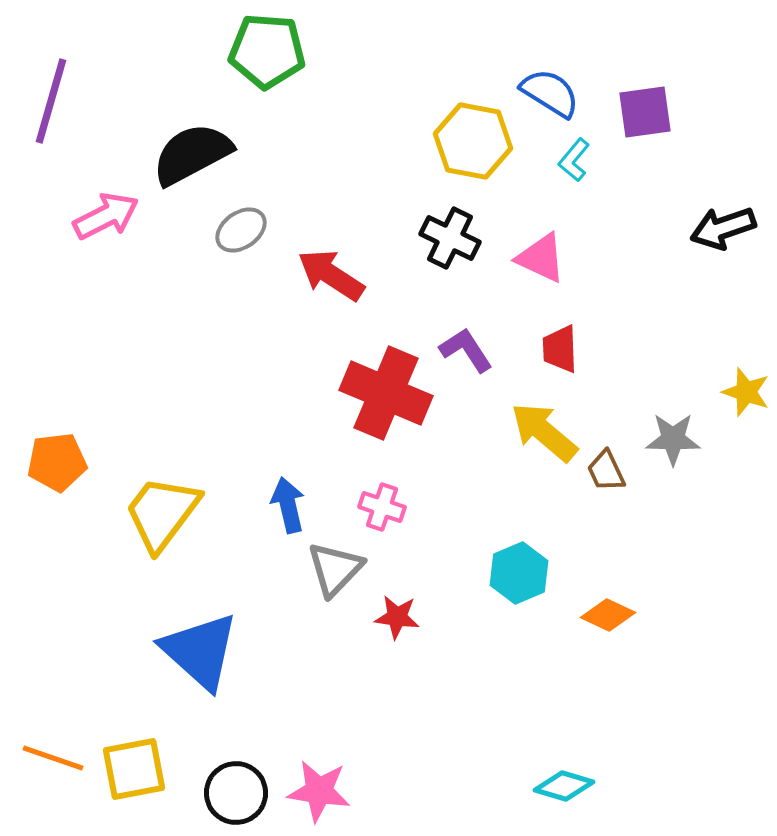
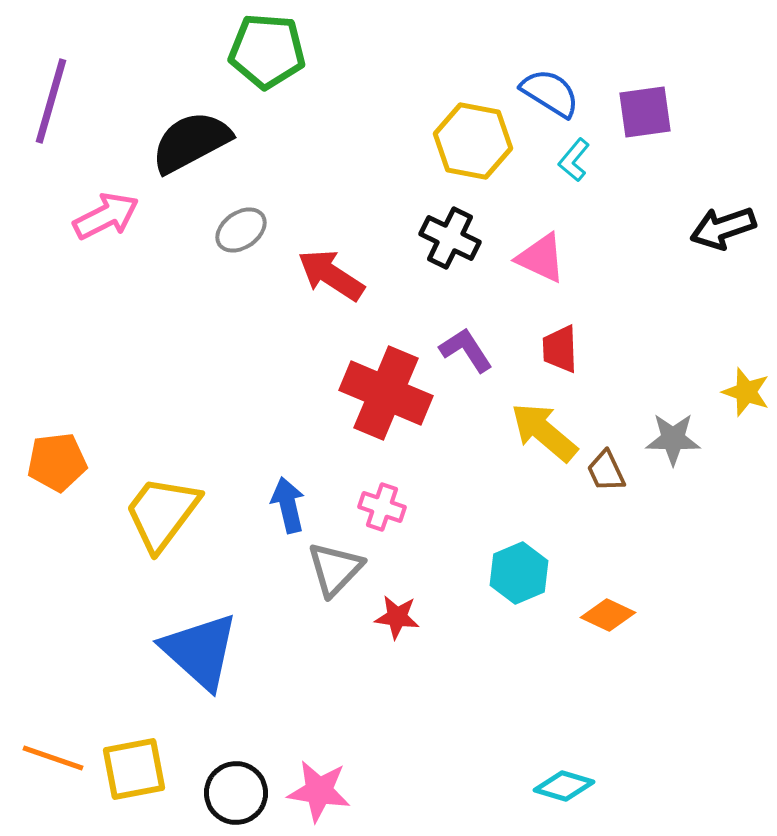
black semicircle: moved 1 px left, 12 px up
